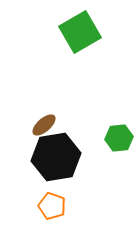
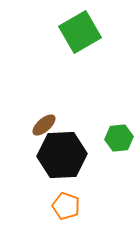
black hexagon: moved 6 px right, 2 px up; rotated 6 degrees clockwise
orange pentagon: moved 14 px right
